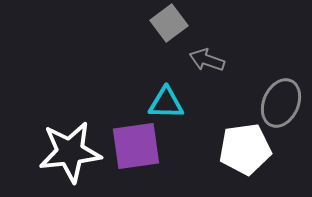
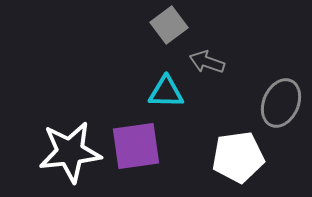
gray square: moved 2 px down
gray arrow: moved 2 px down
cyan triangle: moved 11 px up
white pentagon: moved 7 px left, 8 px down
